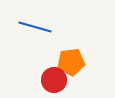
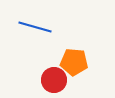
orange pentagon: moved 3 px right; rotated 12 degrees clockwise
